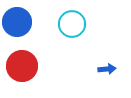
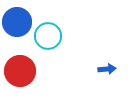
cyan circle: moved 24 px left, 12 px down
red circle: moved 2 px left, 5 px down
